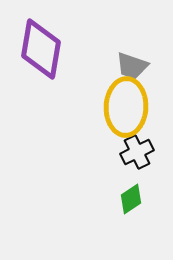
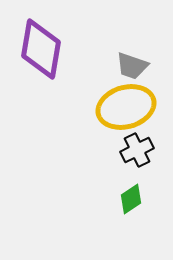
yellow ellipse: rotated 72 degrees clockwise
black cross: moved 2 px up
